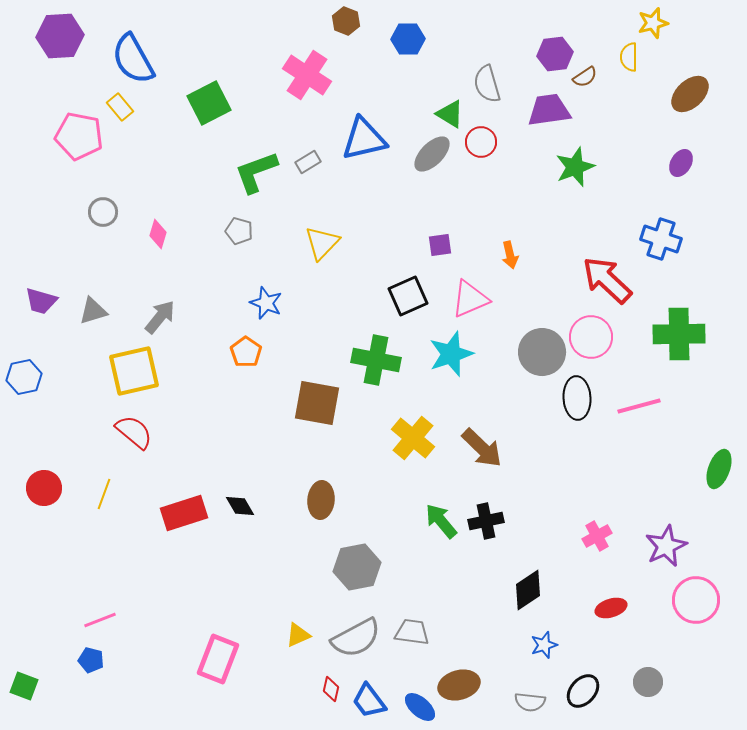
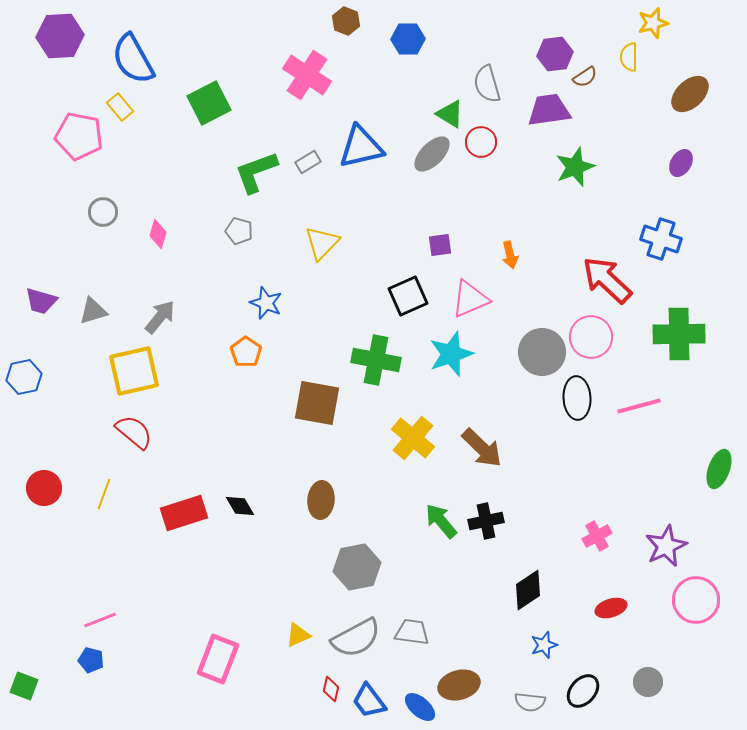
blue triangle at (364, 139): moved 3 px left, 8 px down
